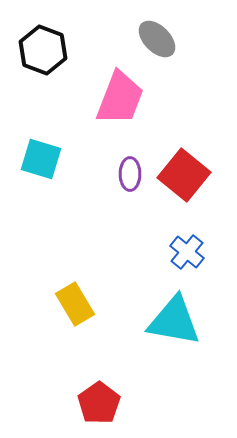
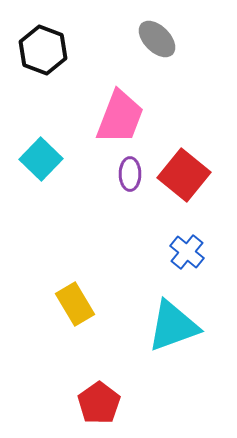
pink trapezoid: moved 19 px down
cyan square: rotated 27 degrees clockwise
cyan triangle: moved 1 px left, 5 px down; rotated 30 degrees counterclockwise
